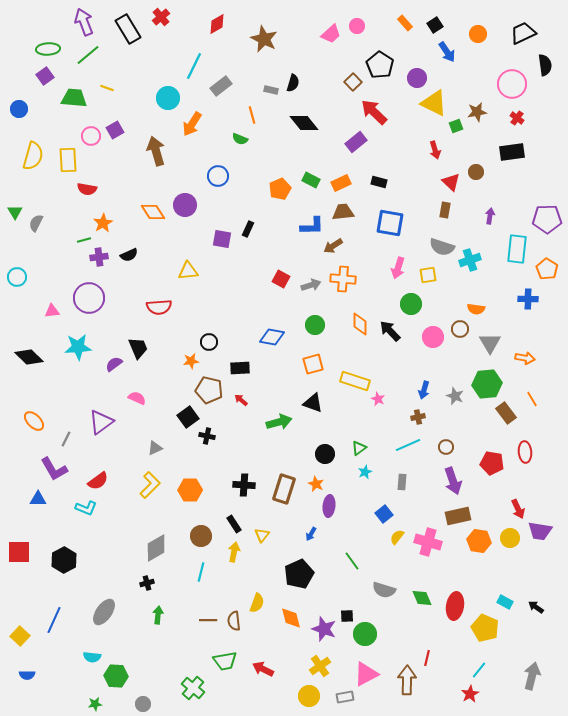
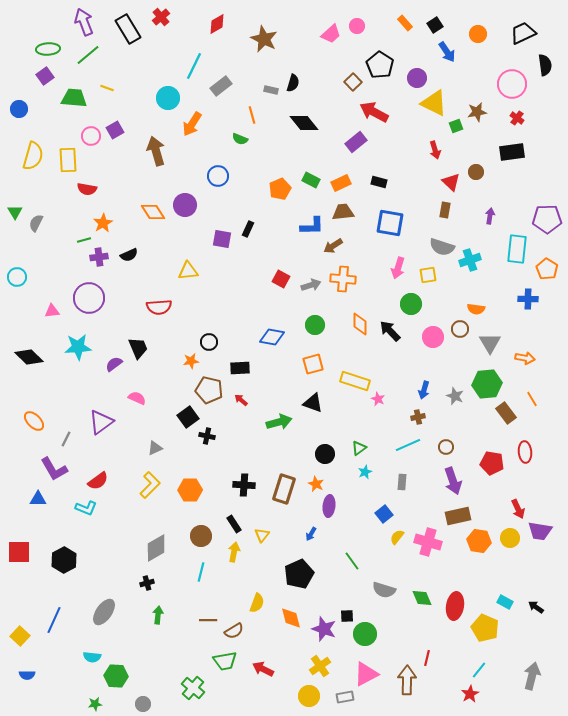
red arrow at (374, 112): rotated 16 degrees counterclockwise
brown semicircle at (234, 621): moved 10 px down; rotated 114 degrees counterclockwise
